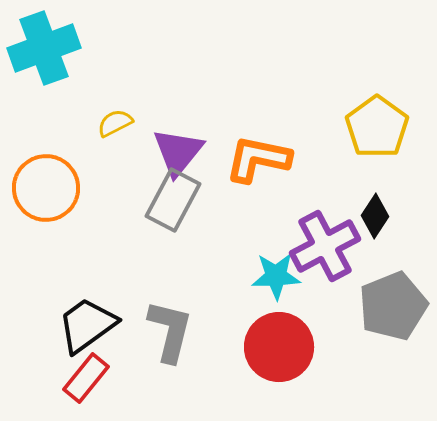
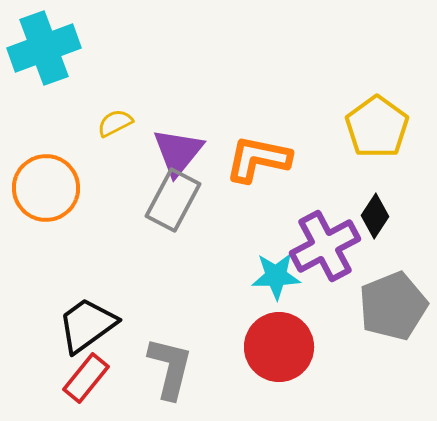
gray L-shape: moved 37 px down
